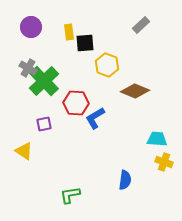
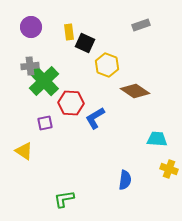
gray rectangle: rotated 24 degrees clockwise
black square: rotated 30 degrees clockwise
gray cross: moved 2 px right, 2 px up; rotated 36 degrees counterclockwise
brown diamond: rotated 12 degrees clockwise
red hexagon: moved 5 px left
purple square: moved 1 px right, 1 px up
yellow cross: moved 5 px right, 7 px down
green L-shape: moved 6 px left, 4 px down
